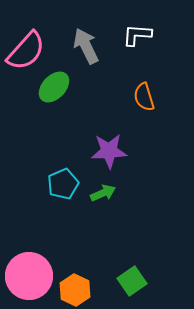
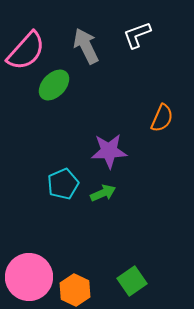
white L-shape: rotated 24 degrees counterclockwise
green ellipse: moved 2 px up
orange semicircle: moved 18 px right, 21 px down; rotated 140 degrees counterclockwise
pink circle: moved 1 px down
